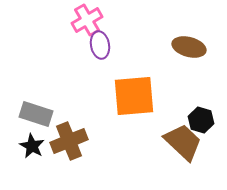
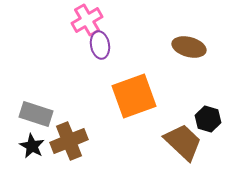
orange square: rotated 15 degrees counterclockwise
black hexagon: moved 7 px right, 1 px up
